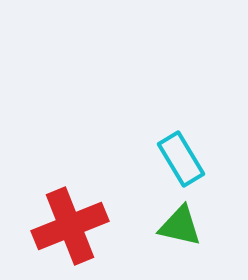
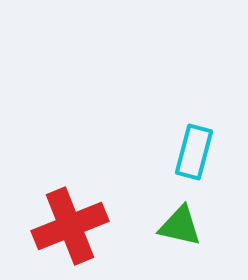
cyan rectangle: moved 13 px right, 7 px up; rotated 46 degrees clockwise
